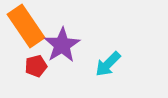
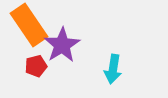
orange rectangle: moved 3 px right, 1 px up
cyan arrow: moved 5 px right, 5 px down; rotated 36 degrees counterclockwise
